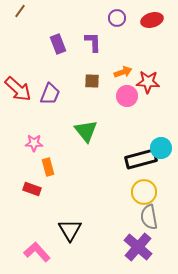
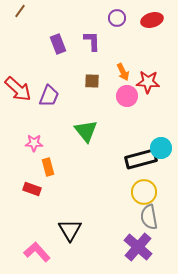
purple L-shape: moved 1 px left, 1 px up
orange arrow: rotated 84 degrees clockwise
purple trapezoid: moved 1 px left, 2 px down
